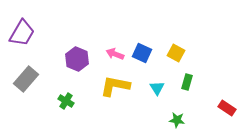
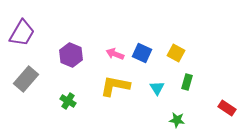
purple hexagon: moved 6 px left, 4 px up
green cross: moved 2 px right
